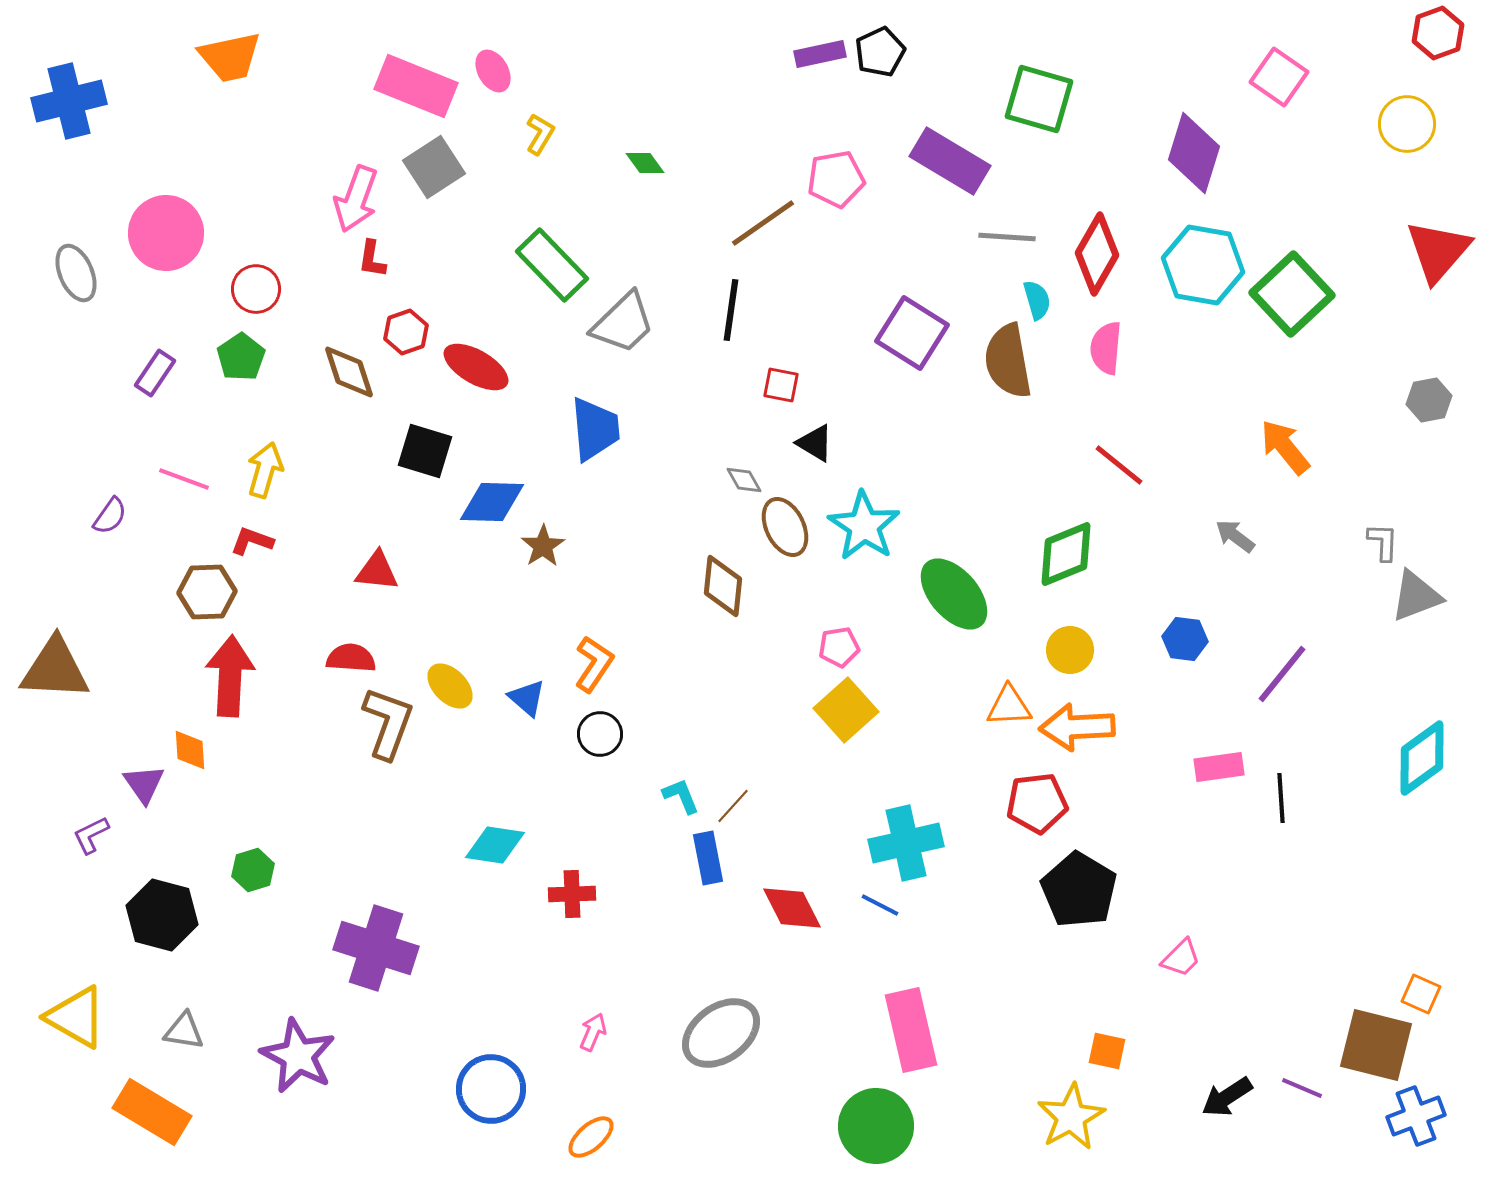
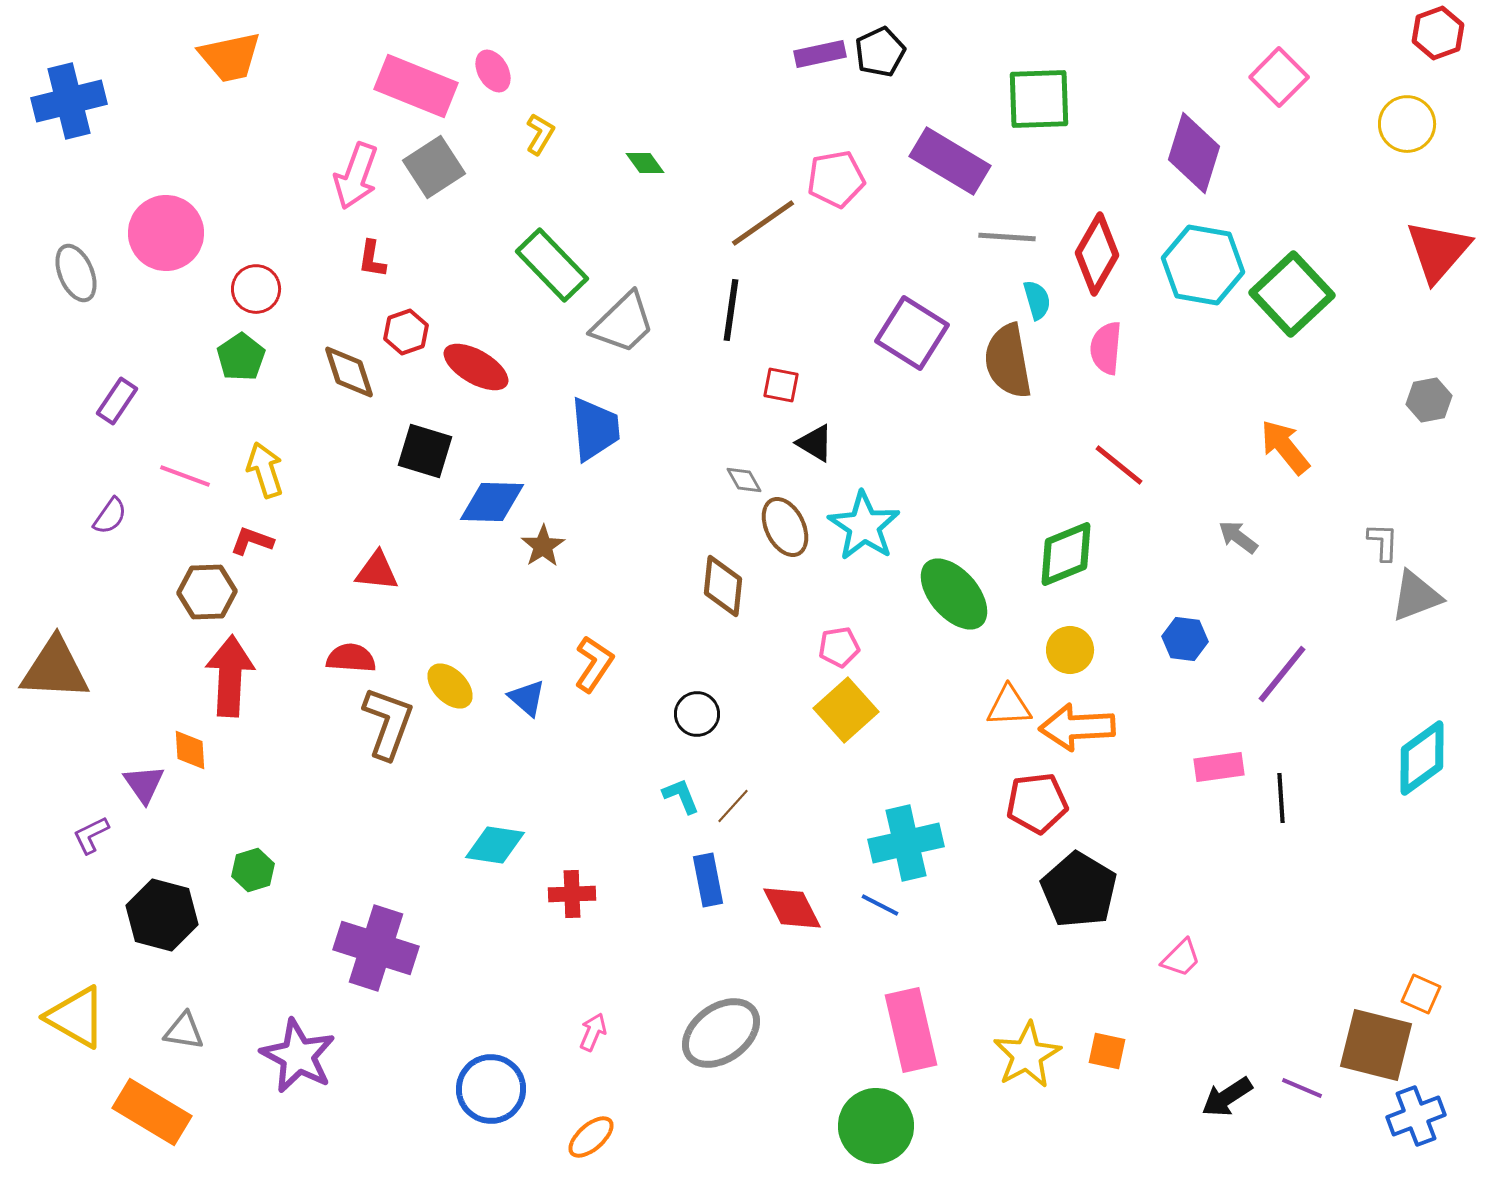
pink square at (1279, 77): rotated 10 degrees clockwise
green square at (1039, 99): rotated 18 degrees counterclockwise
pink arrow at (356, 199): moved 23 px up
purple rectangle at (155, 373): moved 38 px left, 28 px down
yellow arrow at (265, 470): rotated 34 degrees counterclockwise
pink line at (184, 479): moved 1 px right, 3 px up
gray arrow at (1235, 536): moved 3 px right, 1 px down
black circle at (600, 734): moved 97 px right, 20 px up
blue rectangle at (708, 858): moved 22 px down
yellow star at (1071, 1117): moved 44 px left, 62 px up
